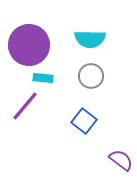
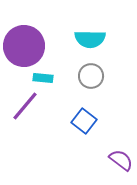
purple circle: moved 5 px left, 1 px down
